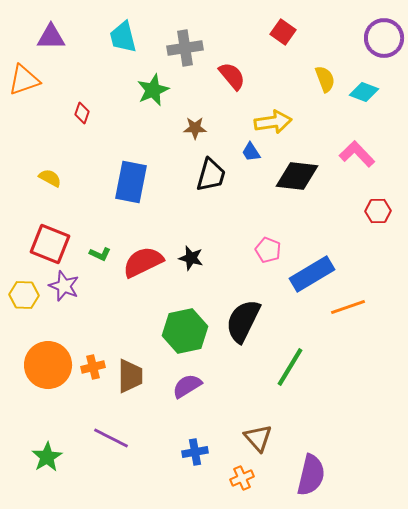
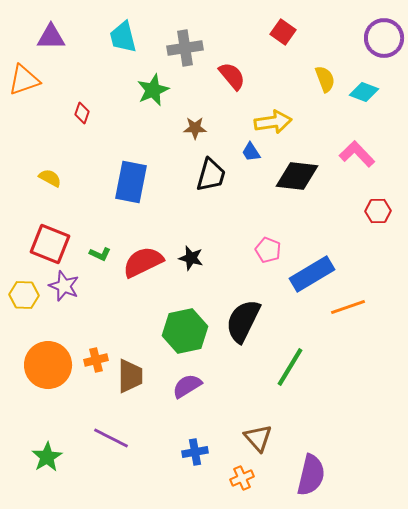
orange cross at (93, 367): moved 3 px right, 7 px up
